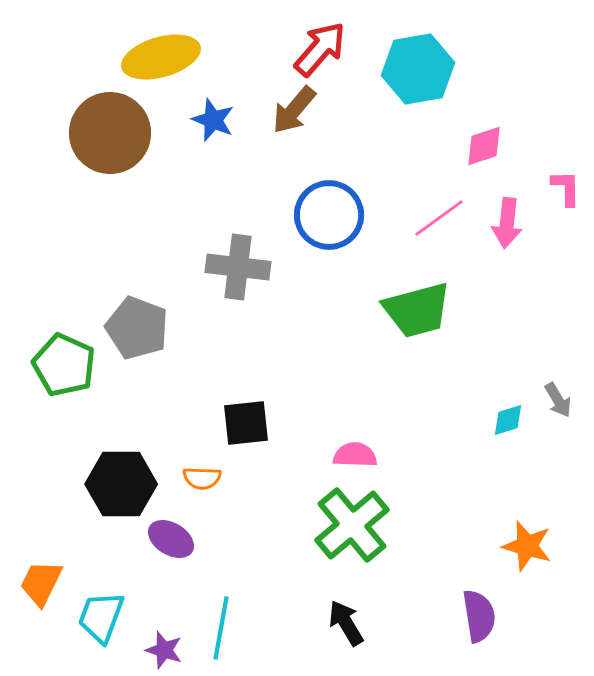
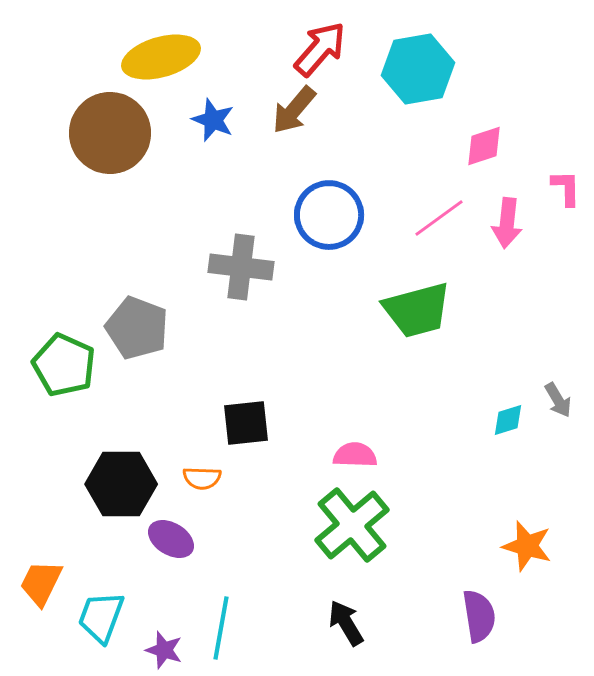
gray cross: moved 3 px right
